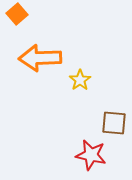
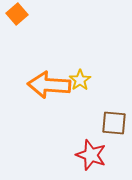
orange arrow: moved 9 px right, 27 px down; rotated 6 degrees clockwise
red star: rotated 8 degrees clockwise
